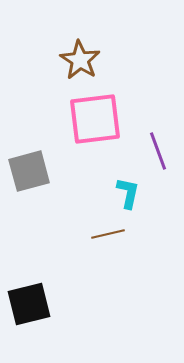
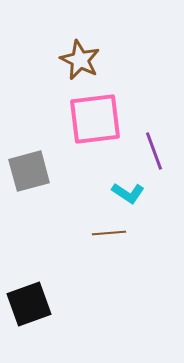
brown star: rotated 6 degrees counterclockwise
purple line: moved 4 px left
cyan L-shape: rotated 112 degrees clockwise
brown line: moved 1 px right, 1 px up; rotated 8 degrees clockwise
black square: rotated 6 degrees counterclockwise
